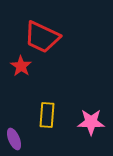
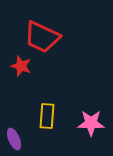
red star: rotated 15 degrees counterclockwise
yellow rectangle: moved 1 px down
pink star: moved 1 px down
